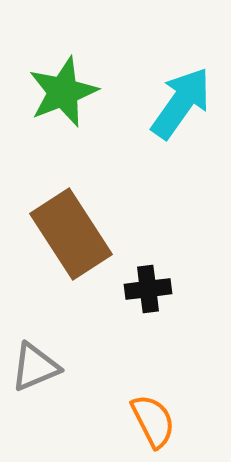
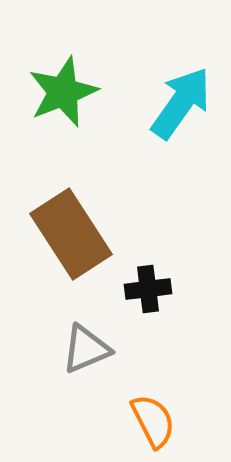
gray triangle: moved 51 px right, 18 px up
